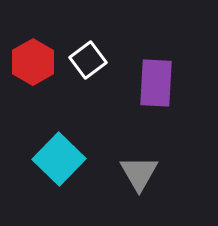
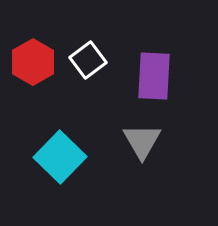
purple rectangle: moved 2 px left, 7 px up
cyan square: moved 1 px right, 2 px up
gray triangle: moved 3 px right, 32 px up
